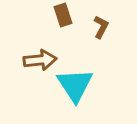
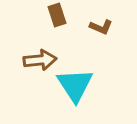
brown rectangle: moved 6 px left
brown L-shape: rotated 85 degrees clockwise
